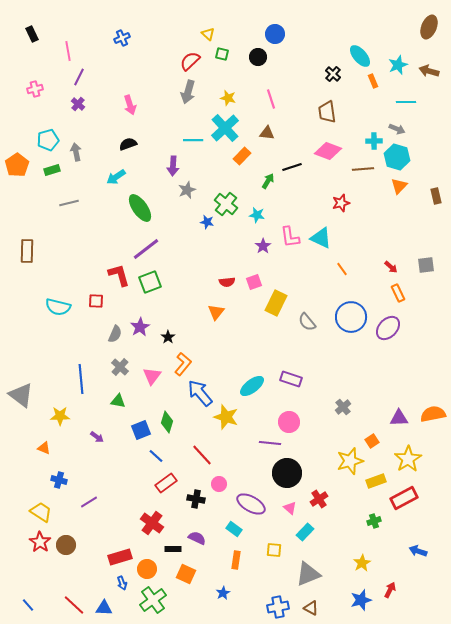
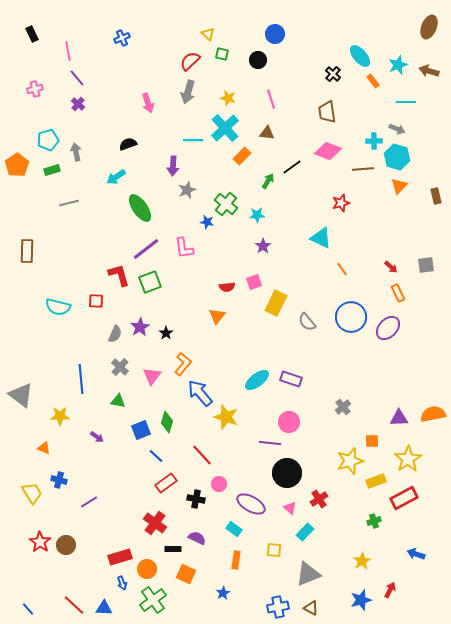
black circle at (258, 57): moved 3 px down
purple line at (79, 77): moved 2 px left, 1 px down; rotated 66 degrees counterclockwise
orange rectangle at (373, 81): rotated 16 degrees counterclockwise
pink arrow at (130, 105): moved 18 px right, 2 px up
black line at (292, 167): rotated 18 degrees counterclockwise
cyan star at (257, 215): rotated 14 degrees counterclockwise
pink L-shape at (290, 237): moved 106 px left, 11 px down
red semicircle at (227, 282): moved 5 px down
orange triangle at (216, 312): moved 1 px right, 4 px down
black star at (168, 337): moved 2 px left, 4 px up
cyan ellipse at (252, 386): moved 5 px right, 6 px up
orange square at (372, 441): rotated 32 degrees clockwise
yellow trapezoid at (41, 512): moved 9 px left, 19 px up; rotated 25 degrees clockwise
red cross at (152, 523): moved 3 px right
blue arrow at (418, 551): moved 2 px left, 3 px down
yellow star at (362, 563): moved 2 px up
blue line at (28, 605): moved 4 px down
